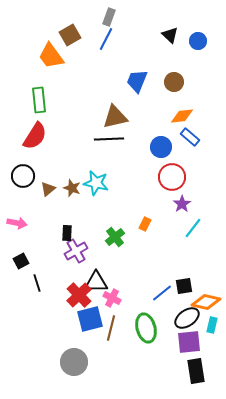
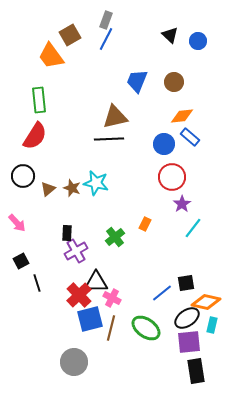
gray rectangle at (109, 17): moved 3 px left, 3 px down
blue circle at (161, 147): moved 3 px right, 3 px up
pink arrow at (17, 223): rotated 36 degrees clockwise
black square at (184, 286): moved 2 px right, 3 px up
green ellipse at (146, 328): rotated 40 degrees counterclockwise
